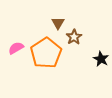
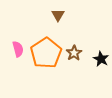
brown triangle: moved 8 px up
brown star: moved 16 px down
pink semicircle: moved 2 px right, 1 px down; rotated 105 degrees clockwise
